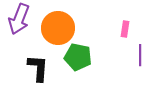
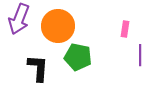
orange circle: moved 2 px up
